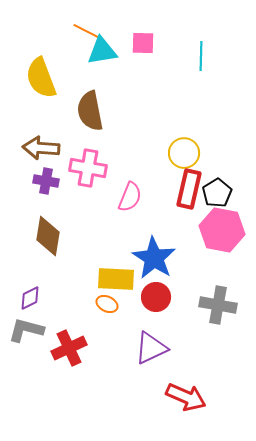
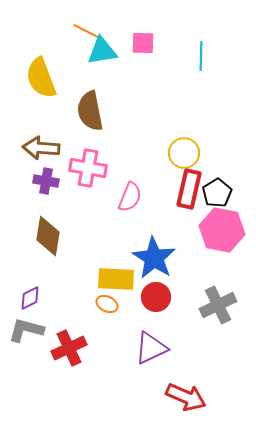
gray cross: rotated 36 degrees counterclockwise
